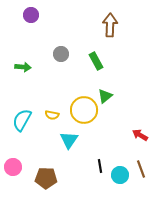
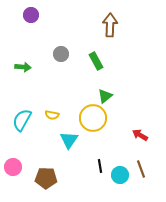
yellow circle: moved 9 px right, 8 px down
